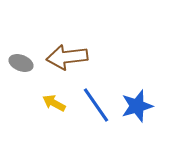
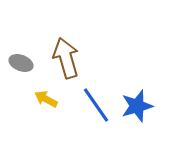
brown arrow: moved 1 px left, 1 px down; rotated 81 degrees clockwise
yellow arrow: moved 8 px left, 4 px up
